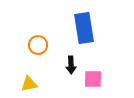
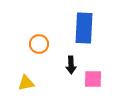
blue rectangle: rotated 12 degrees clockwise
orange circle: moved 1 px right, 1 px up
yellow triangle: moved 3 px left, 1 px up
